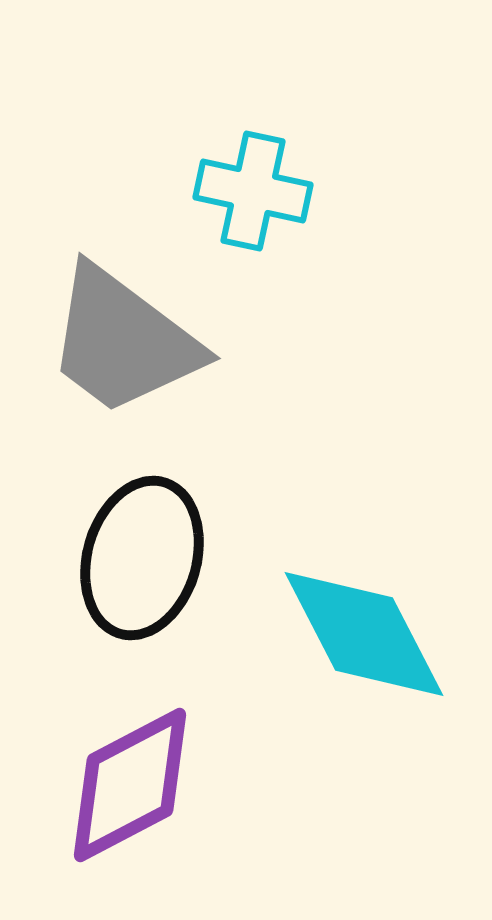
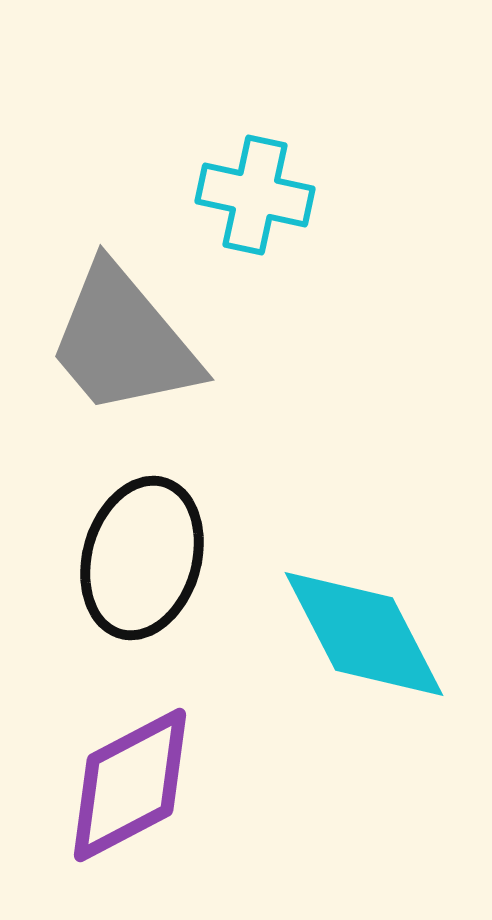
cyan cross: moved 2 px right, 4 px down
gray trapezoid: rotated 13 degrees clockwise
